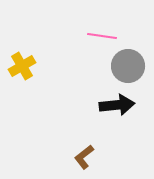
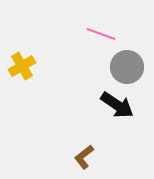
pink line: moved 1 px left, 2 px up; rotated 12 degrees clockwise
gray circle: moved 1 px left, 1 px down
black arrow: rotated 40 degrees clockwise
